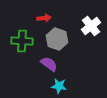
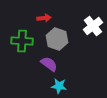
white cross: moved 2 px right
